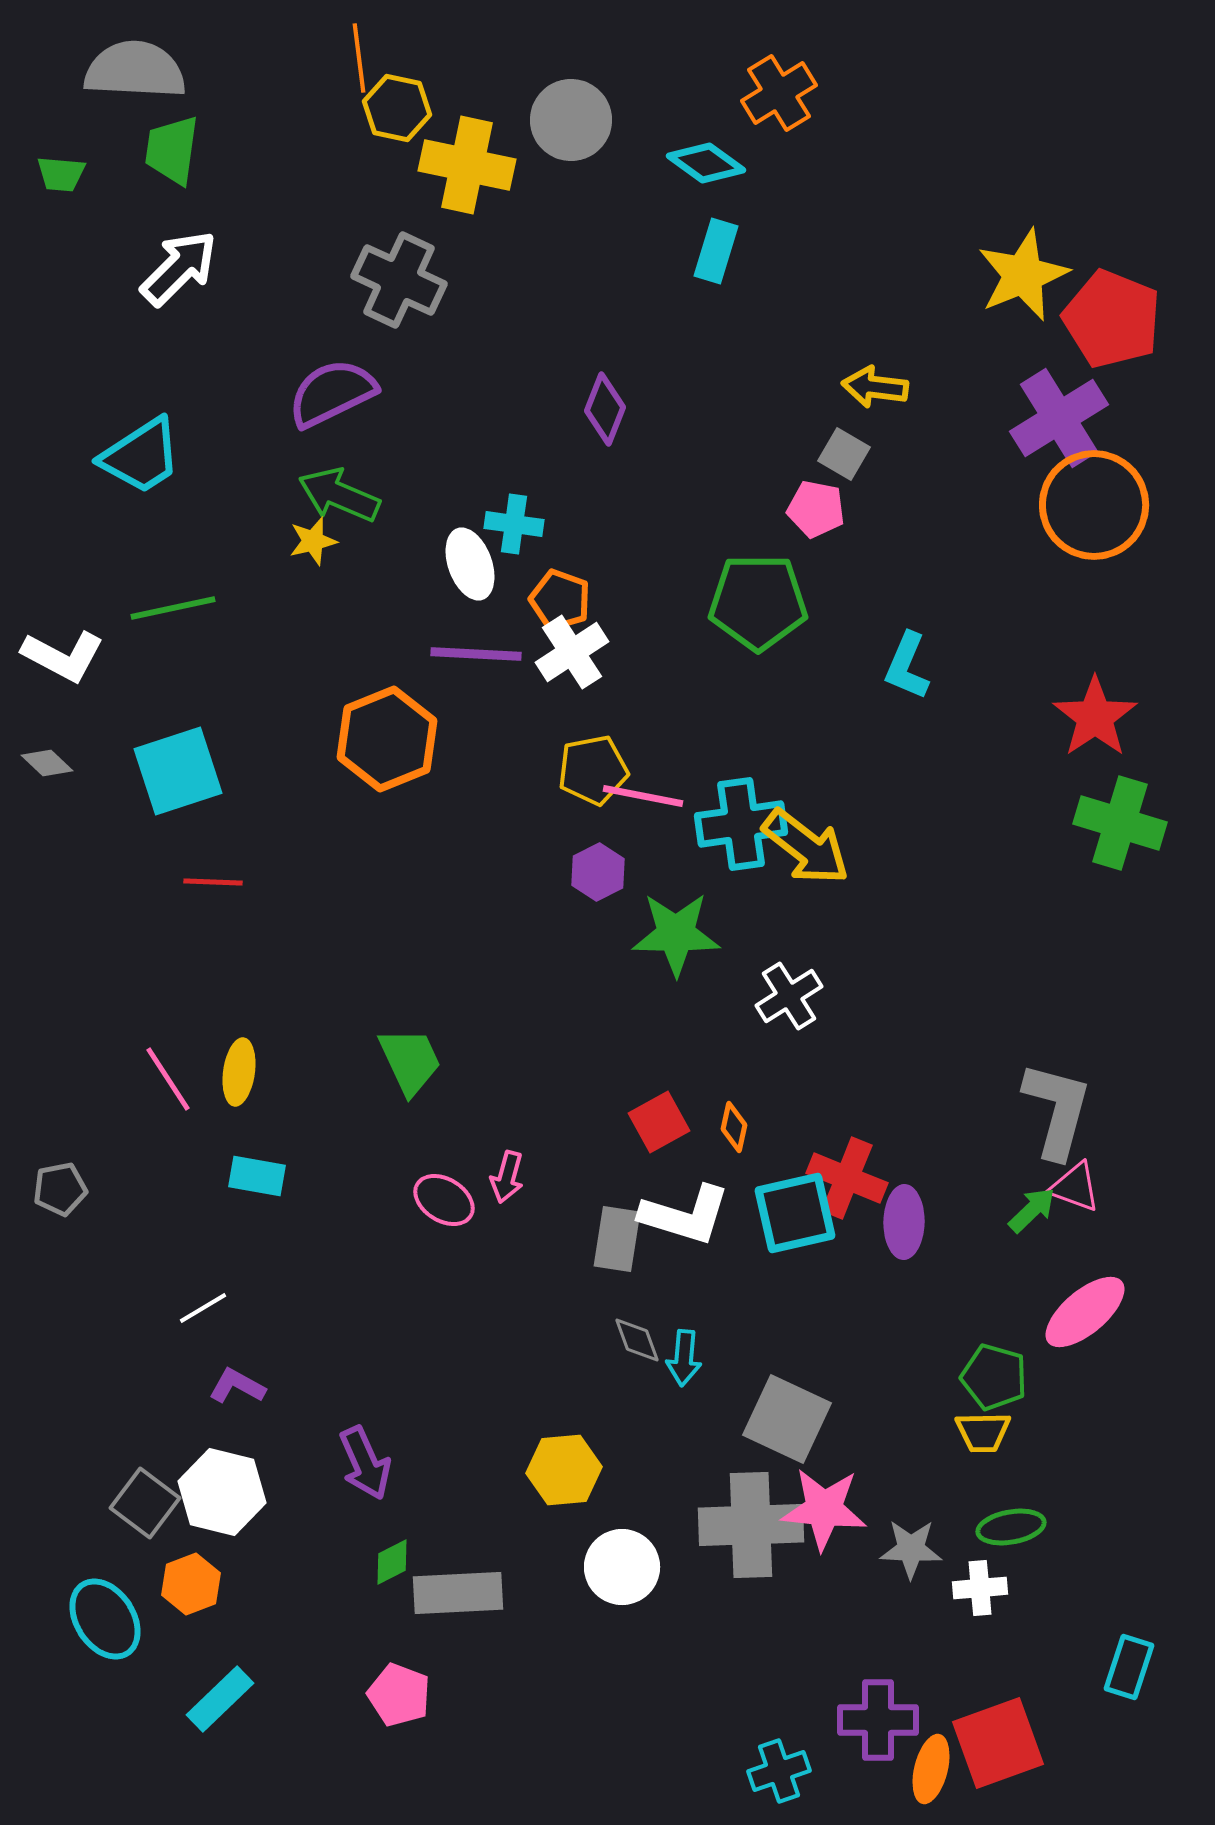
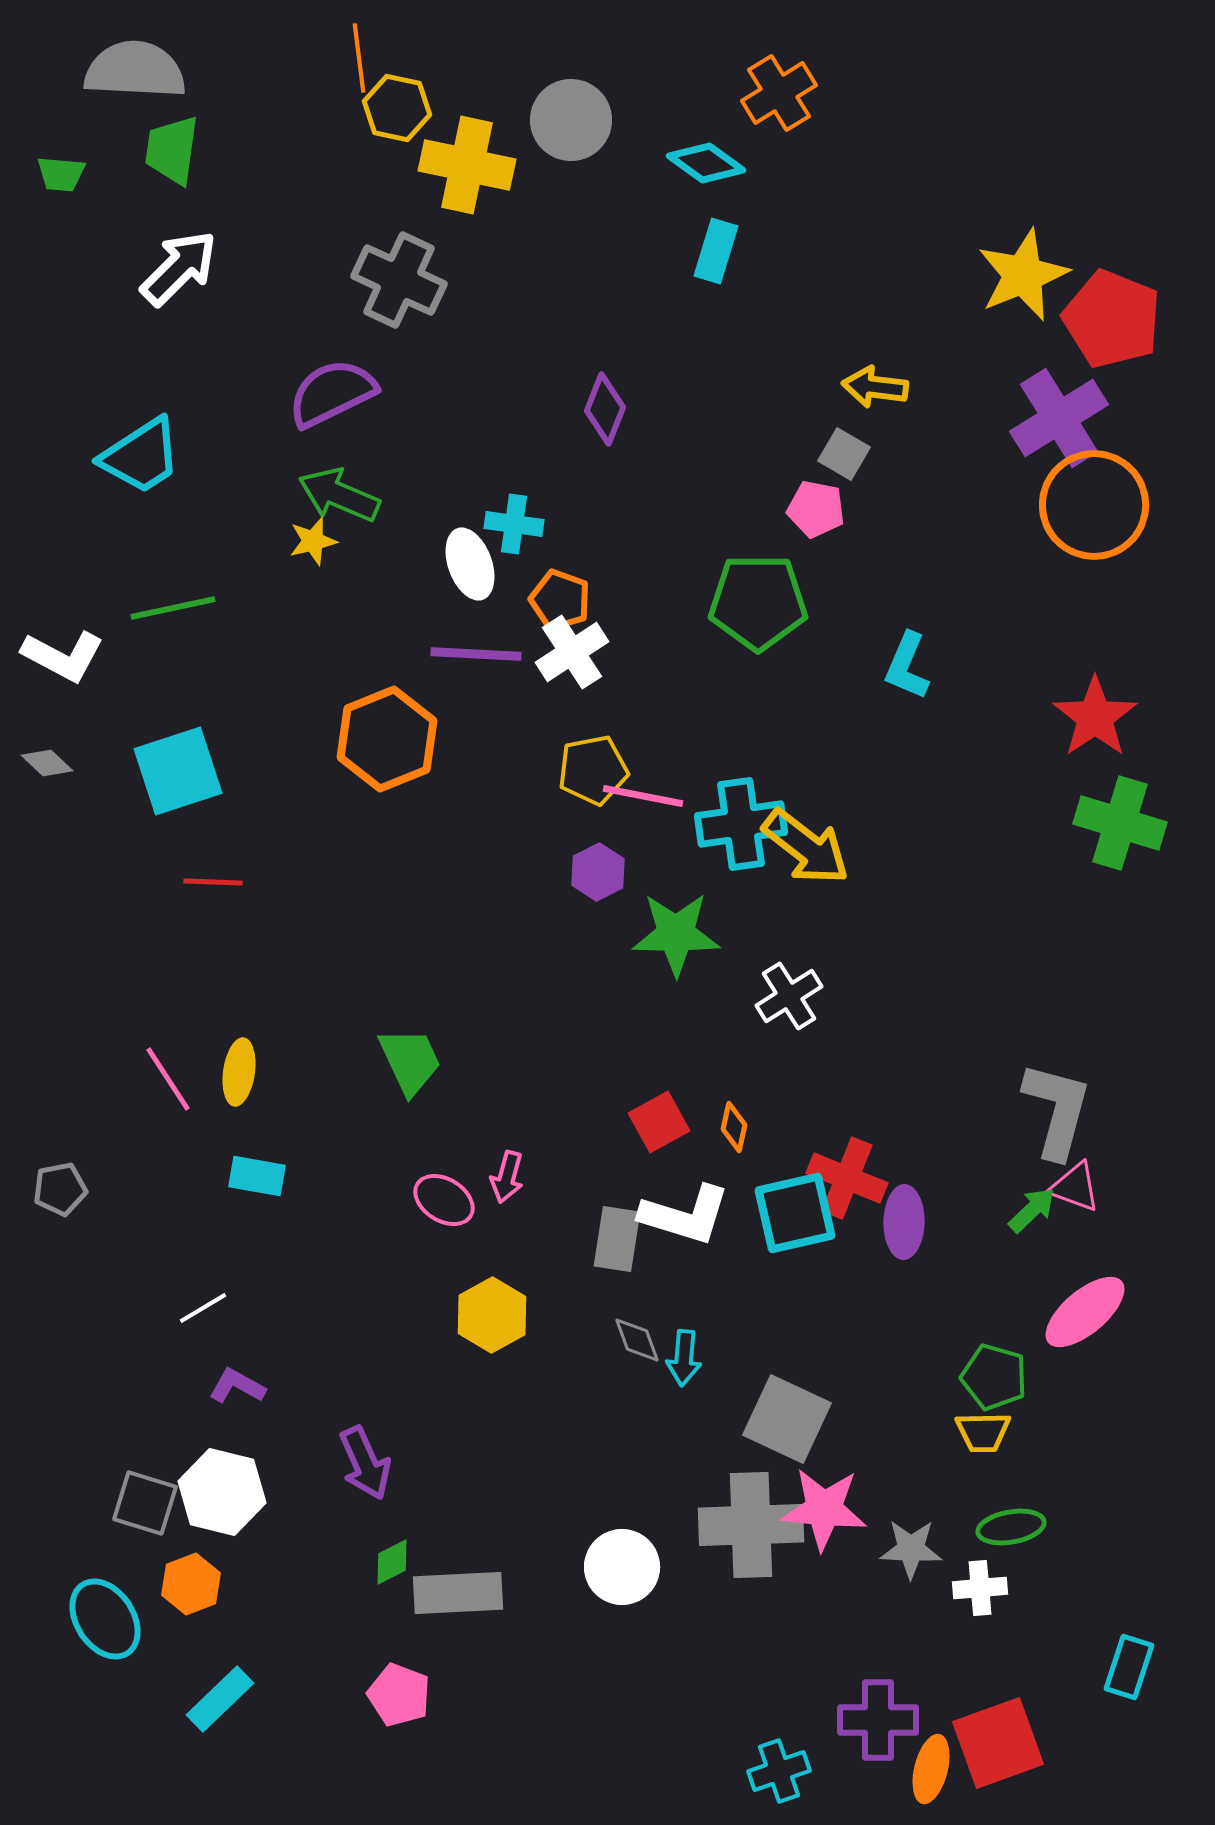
yellow hexagon at (564, 1470): moved 72 px left, 155 px up; rotated 24 degrees counterclockwise
gray square at (145, 1503): rotated 20 degrees counterclockwise
